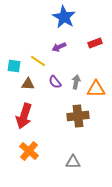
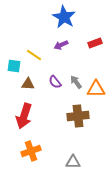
purple arrow: moved 2 px right, 2 px up
yellow line: moved 4 px left, 6 px up
gray arrow: rotated 48 degrees counterclockwise
orange cross: moved 2 px right; rotated 30 degrees clockwise
